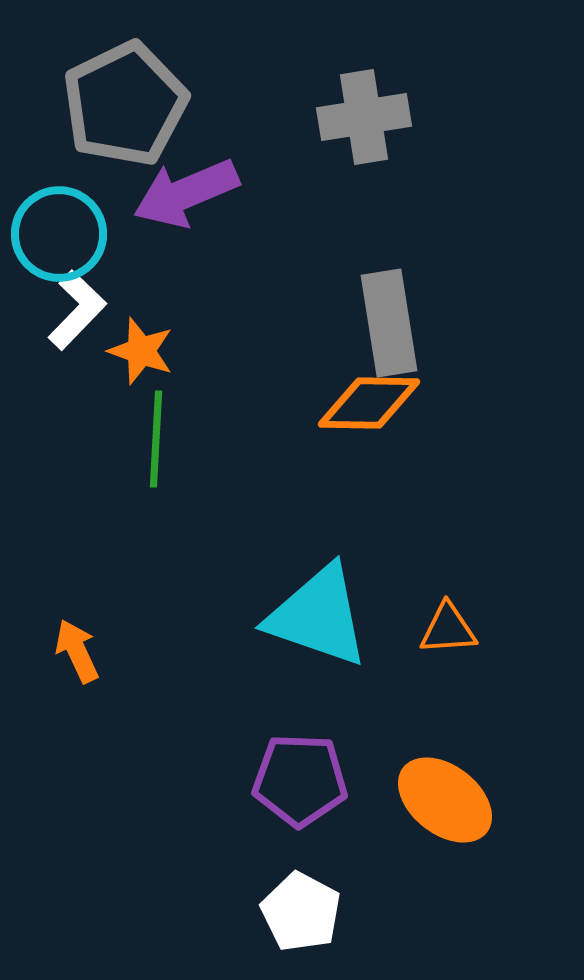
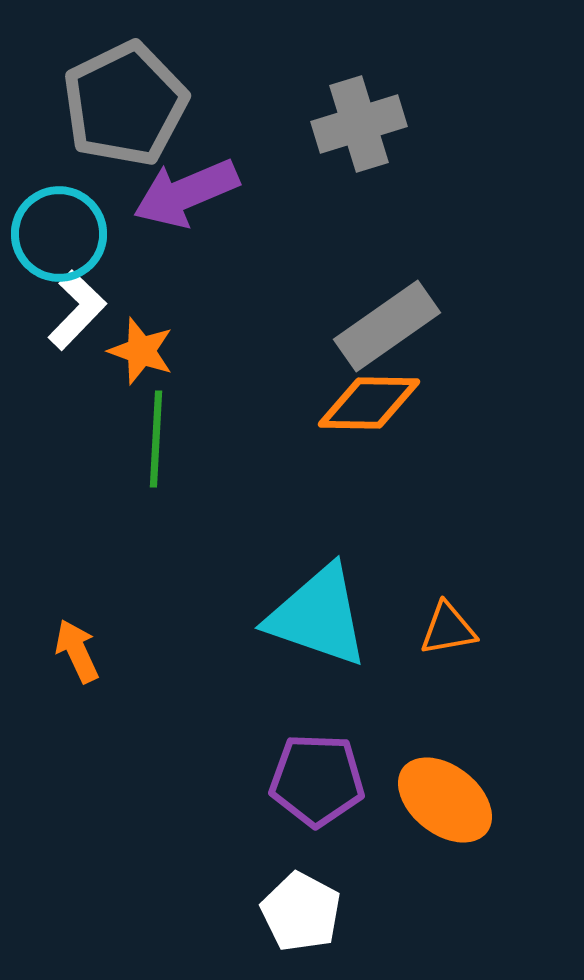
gray cross: moved 5 px left, 7 px down; rotated 8 degrees counterclockwise
gray rectangle: moved 2 px left, 3 px down; rotated 64 degrees clockwise
orange triangle: rotated 6 degrees counterclockwise
purple pentagon: moved 17 px right
